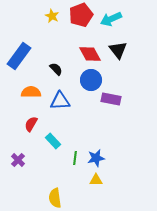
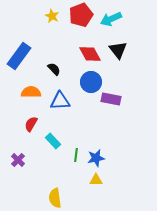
black semicircle: moved 2 px left
blue circle: moved 2 px down
green line: moved 1 px right, 3 px up
